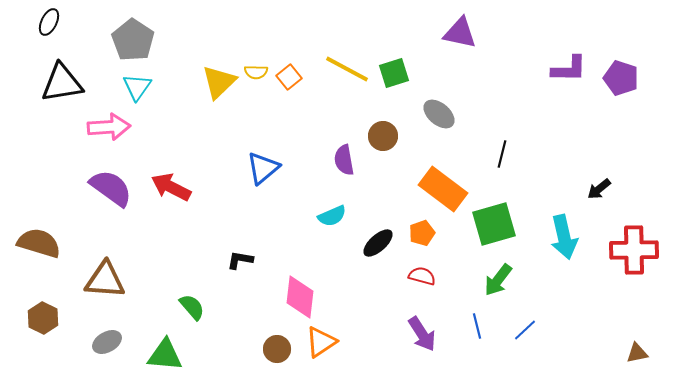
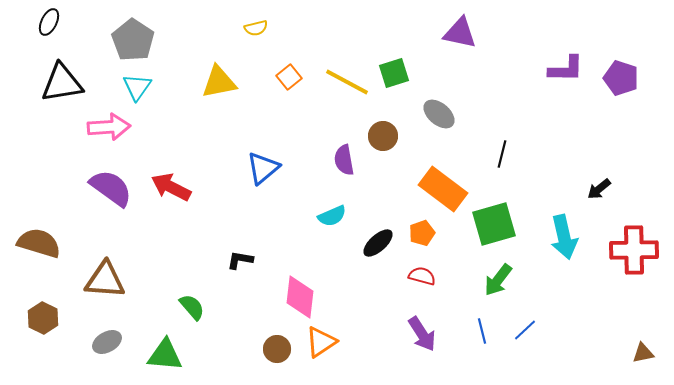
yellow line at (347, 69): moved 13 px down
purple L-shape at (569, 69): moved 3 px left
yellow semicircle at (256, 72): moved 44 px up; rotated 15 degrees counterclockwise
yellow triangle at (219, 82): rotated 33 degrees clockwise
blue line at (477, 326): moved 5 px right, 5 px down
brown triangle at (637, 353): moved 6 px right
